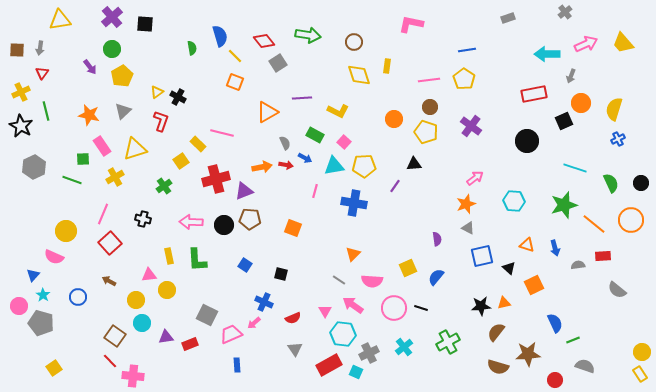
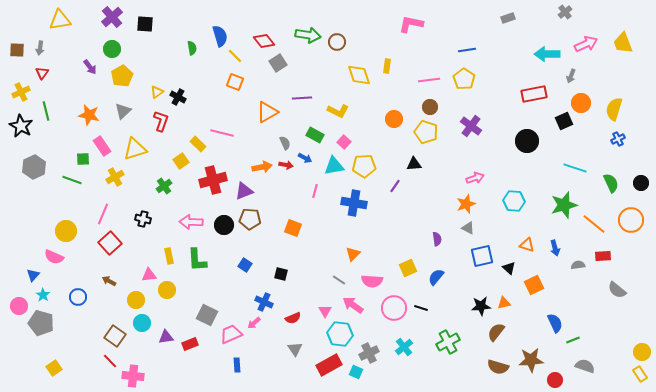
brown circle at (354, 42): moved 17 px left
yellow trapezoid at (623, 43): rotated 20 degrees clockwise
pink arrow at (475, 178): rotated 18 degrees clockwise
red cross at (216, 179): moved 3 px left, 1 px down
cyan hexagon at (343, 334): moved 3 px left
brown star at (528, 354): moved 3 px right, 6 px down
